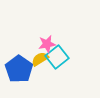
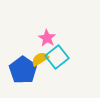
pink star: moved 6 px up; rotated 30 degrees counterclockwise
blue pentagon: moved 4 px right, 1 px down
